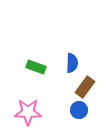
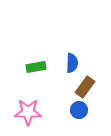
green rectangle: rotated 30 degrees counterclockwise
